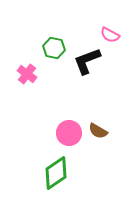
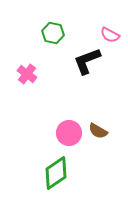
green hexagon: moved 1 px left, 15 px up
